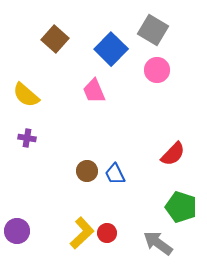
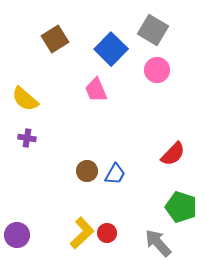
brown square: rotated 16 degrees clockwise
pink trapezoid: moved 2 px right, 1 px up
yellow semicircle: moved 1 px left, 4 px down
blue trapezoid: rotated 125 degrees counterclockwise
purple circle: moved 4 px down
gray arrow: rotated 12 degrees clockwise
